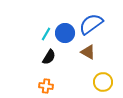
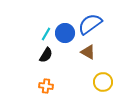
blue semicircle: moved 1 px left
black semicircle: moved 3 px left, 2 px up
